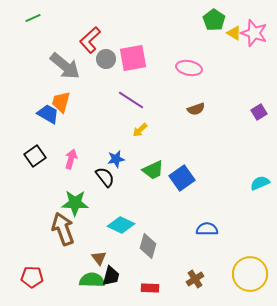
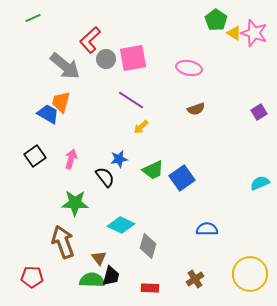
green pentagon: moved 2 px right
yellow arrow: moved 1 px right, 3 px up
blue star: moved 3 px right
brown arrow: moved 13 px down
